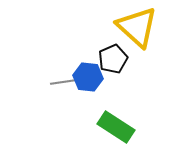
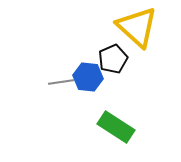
gray line: moved 2 px left
